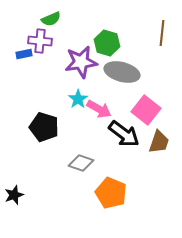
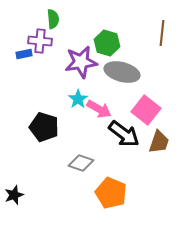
green semicircle: moved 2 px right; rotated 72 degrees counterclockwise
